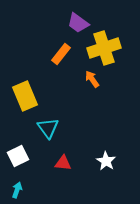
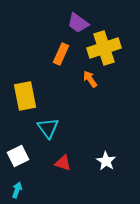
orange rectangle: rotated 15 degrees counterclockwise
orange arrow: moved 2 px left
yellow rectangle: rotated 12 degrees clockwise
red triangle: rotated 12 degrees clockwise
